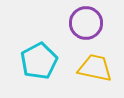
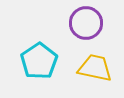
cyan pentagon: rotated 6 degrees counterclockwise
